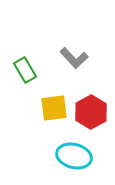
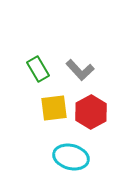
gray L-shape: moved 6 px right, 12 px down
green rectangle: moved 13 px right, 1 px up
cyan ellipse: moved 3 px left, 1 px down
